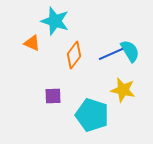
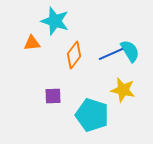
orange triangle: rotated 30 degrees counterclockwise
